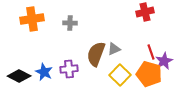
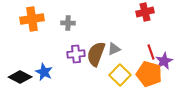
gray cross: moved 2 px left
purple cross: moved 7 px right, 15 px up
black diamond: moved 1 px right, 1 px down
